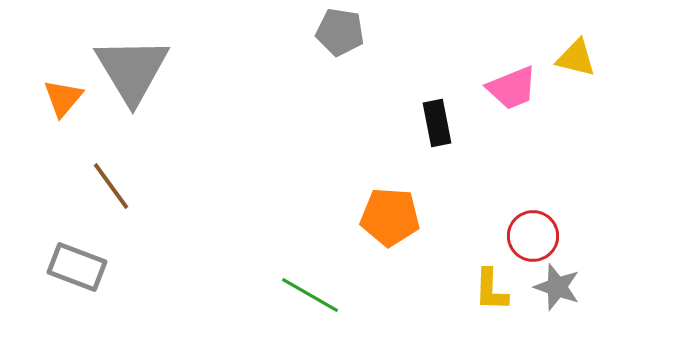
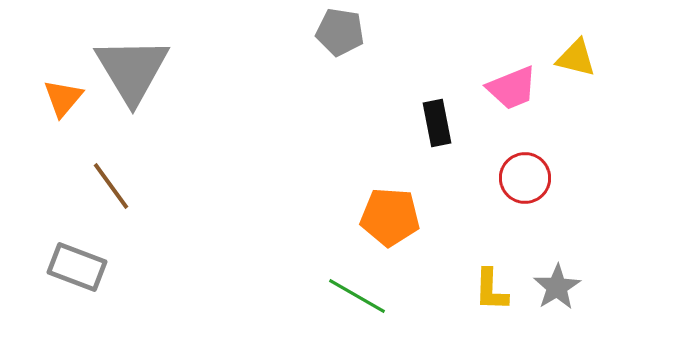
red circle: moved 8 px left, 58 px up
gray star: rotated 21 degrees clockwise
green line: moved 47 px right, 1 px down
